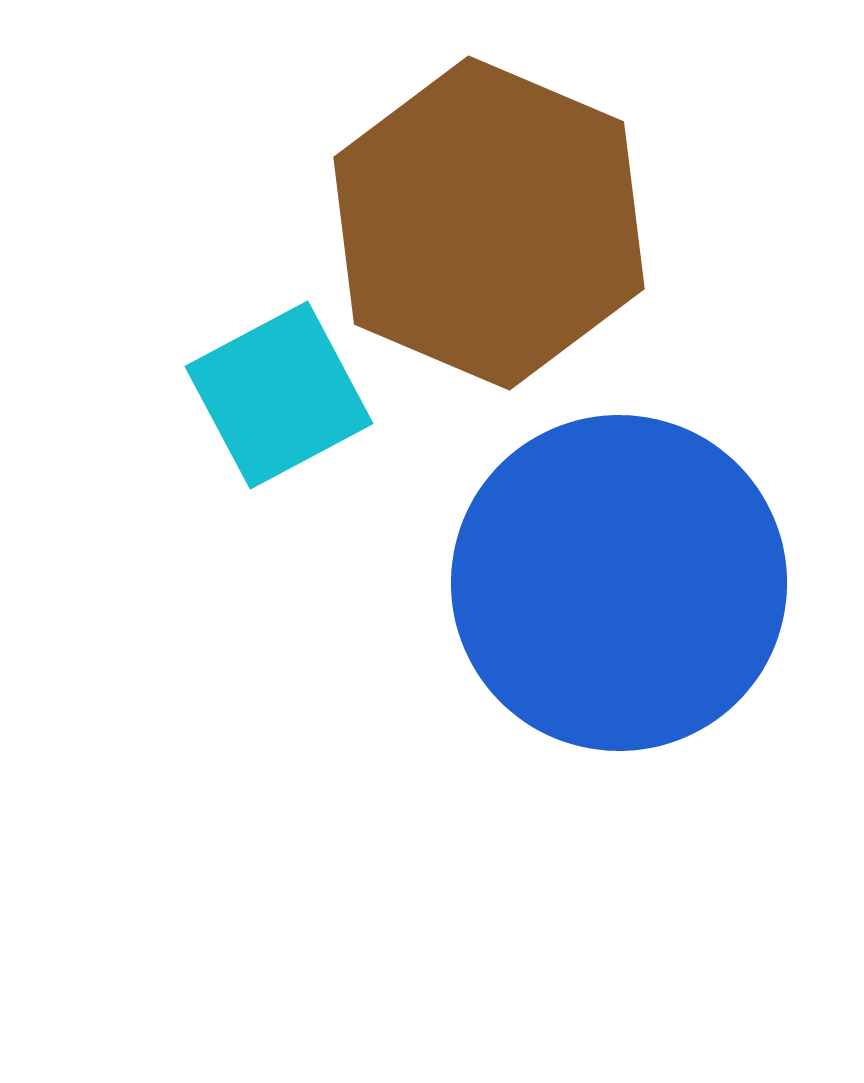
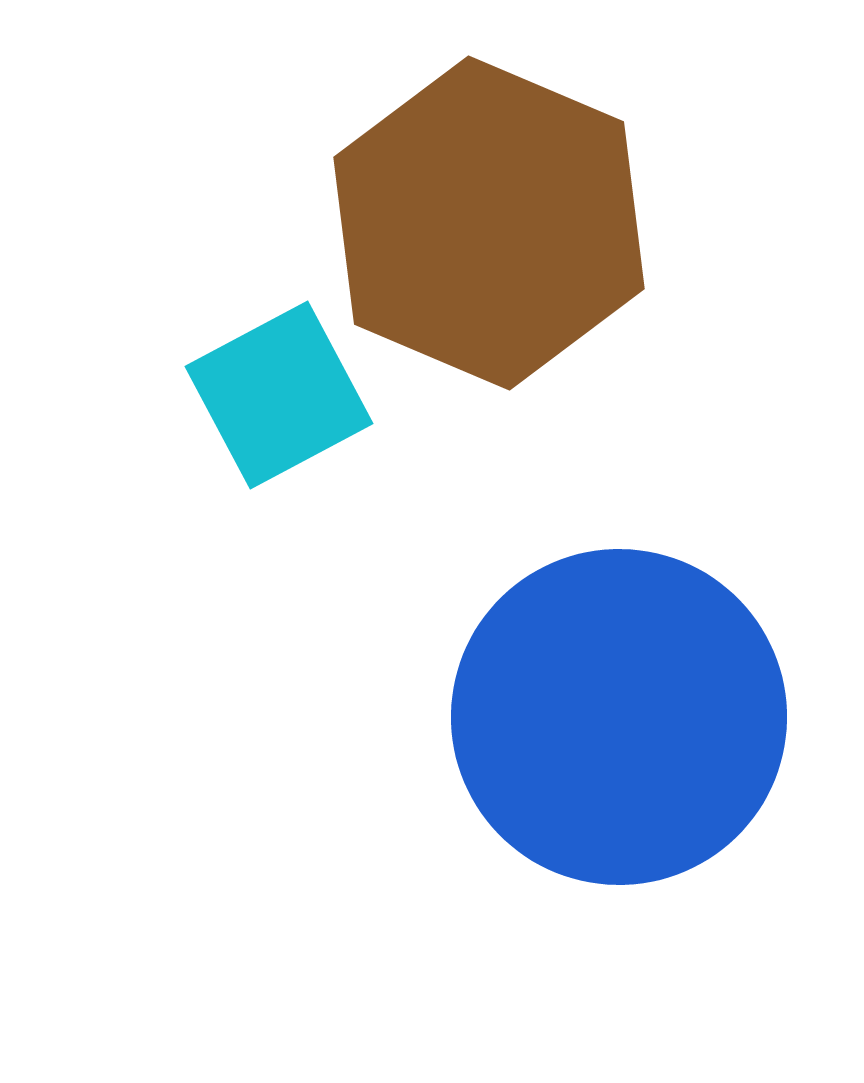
blue circle: moved 134 px down
